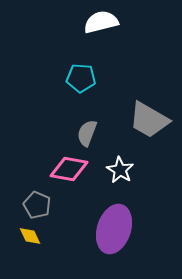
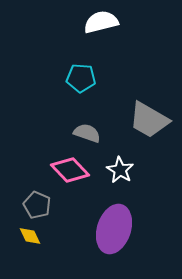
gray semicircle: rotated 88 degrees clockwise
pink diamond: moved 1 px right, 1 px down; rotated 36 degrees clockwise
